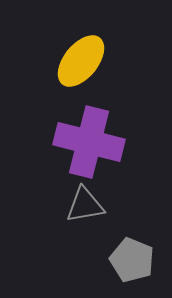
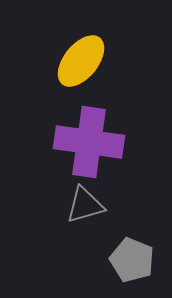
purple cross: rotated 6 degrees counterclockwise
gray triangle: rotated 6 degrees counterclockwise
